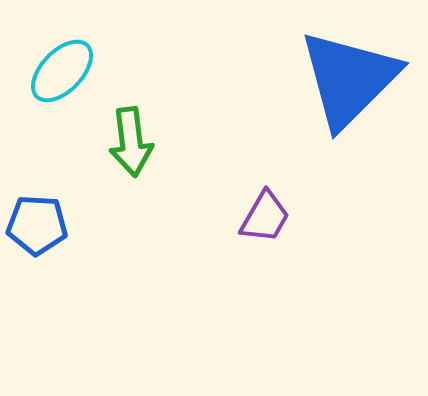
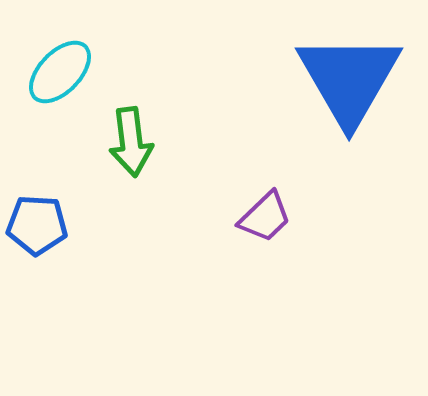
cyan ellipse: moved 2 px left, 1 px down
blue triangle: rotated 15 degrees counterclockwise
purple trapezoid: rotated 16 degrees clockwise
